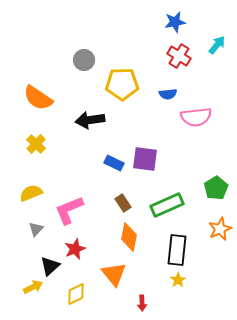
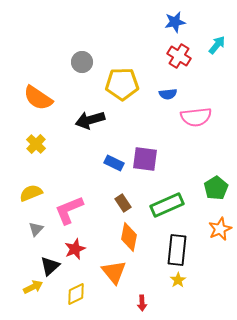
gray circle: moved 2 px left, 2 px down
black arrow: rotated 8 degrees counterclockwise
orange triangle: moved 2 px up
